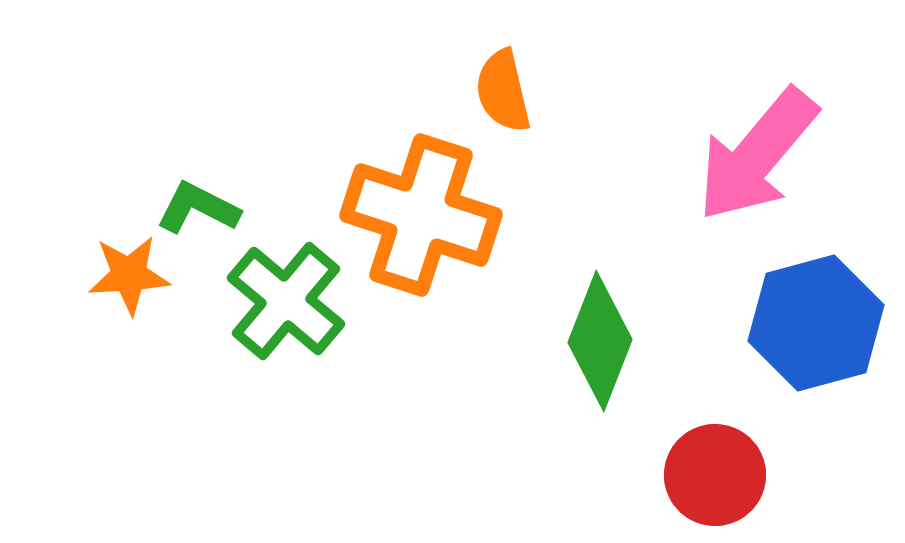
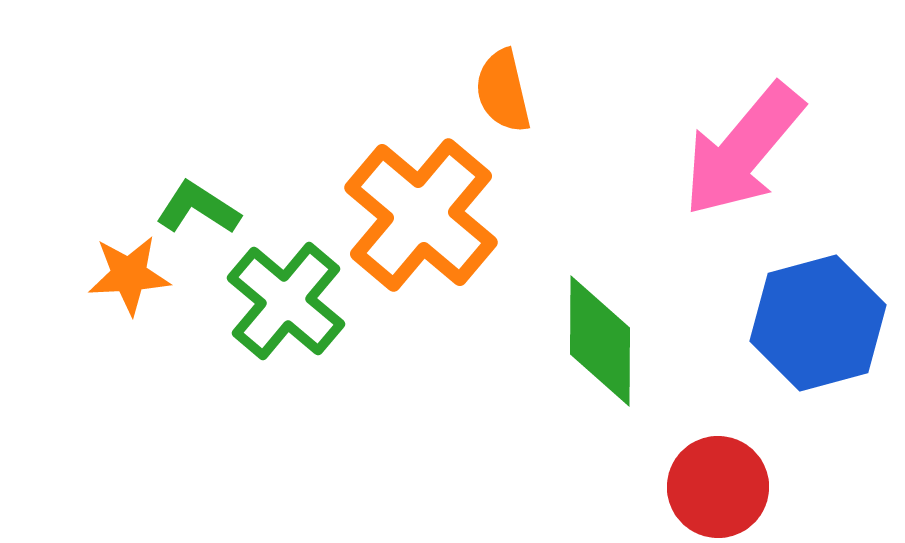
pink arrow: moved 14 px left, 5 px up
green L-shape: rotated 6 degrees clockwise
orange cross: rotated 22 degrees clockwise
blue hexagon: moved 2 px right
green diamond: rotated 21 degrees counterclockwise
red circle: moved 3 px right, 12 px down
